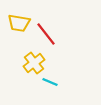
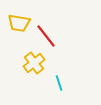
red line: moved 2 px down
cyan line: moved 9 px right, 1 px down; rotated 49 degrees clockwise
